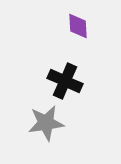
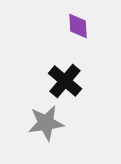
black cross: rotated 16 degrees clockwise
